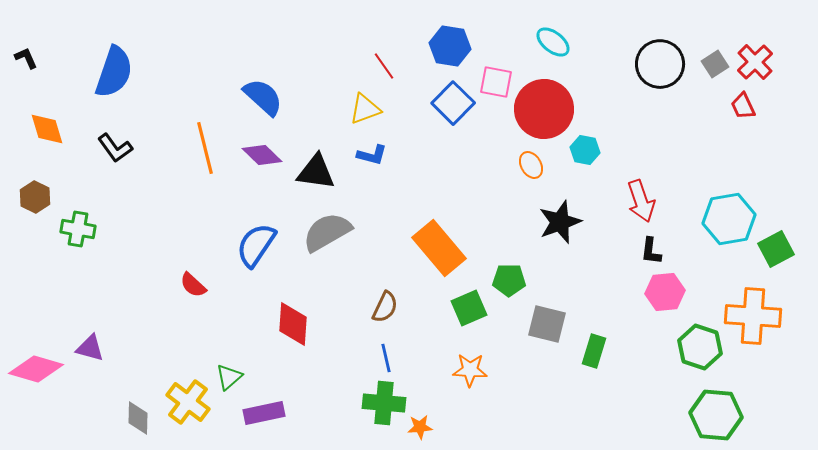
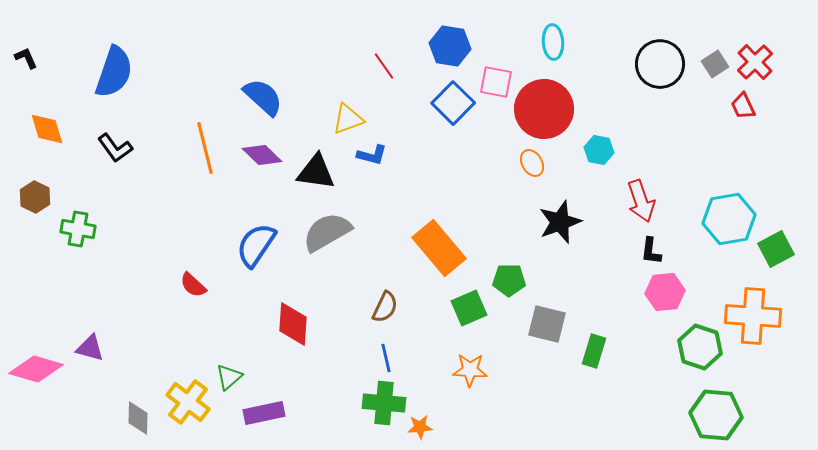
cyan ellipse at (553, 42): rotated 48 degrees clockwise
yellow triangle at (365, 109): moved 17 px left, 10 px down
cyan hexagon at (585, 150): moved 14 px right
orange ellipse at (531, 165): moved 1 px right, 2 px up
